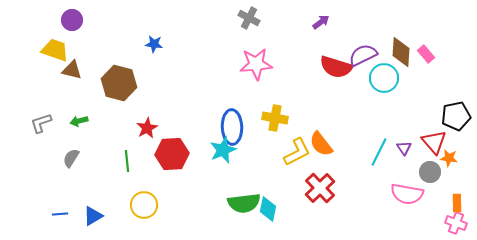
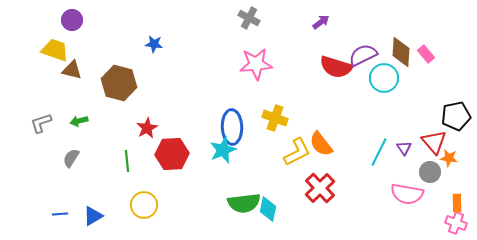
yellow cross: rotated 10 degrees clockwise
